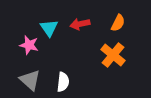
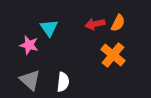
red arrow: moved 15 px right
